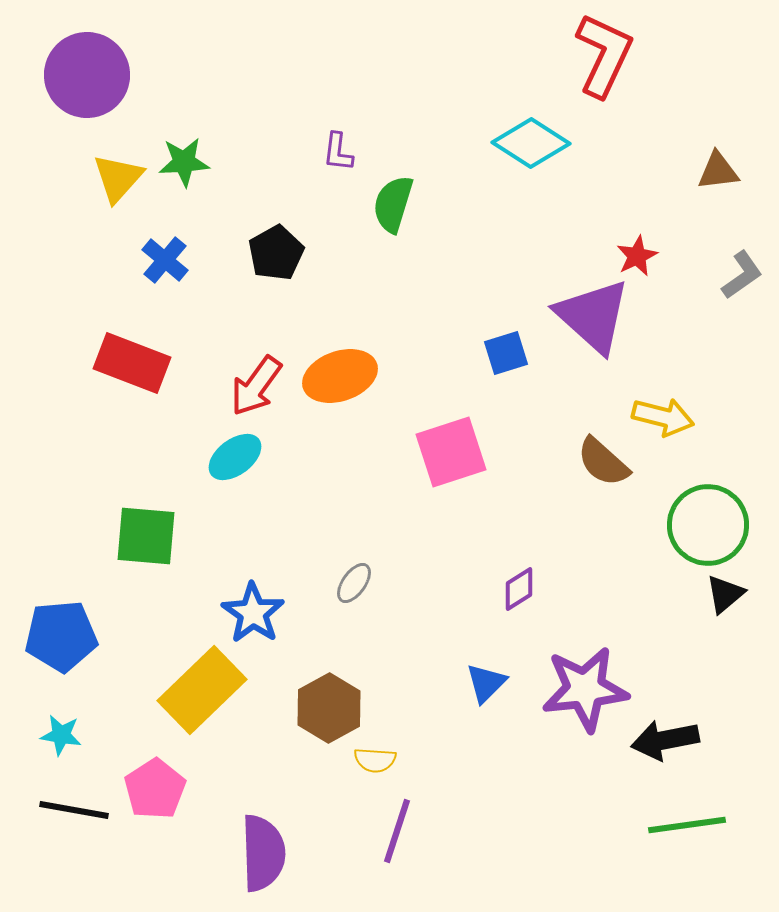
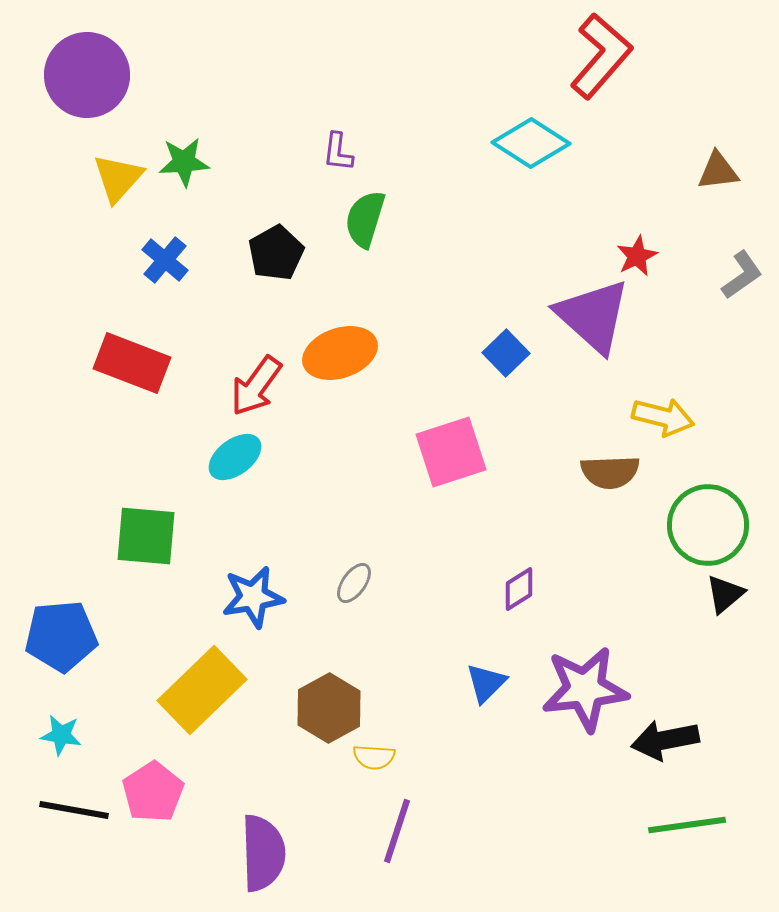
red L-shape: moved 3 px left, 1 px down; rotated 16 degrees clockwise
green semicircle: moved 28 px left, 15 px down
blue square: rotated 27 degrees counterclockwise
orange ellipse: moved 23 px up
brown semicircle: moved 7 px right, 10 px down; rotated 44 degrees counterclockwise
blue star: moved 16 px up; rotated 28 degrees clockwise
yellow semicircle: moved 1 px left, 3 px up
pink pentagon: moved 2 px left, 3 px down
